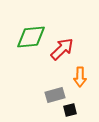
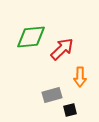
gray rectangle: moved 3 px left
